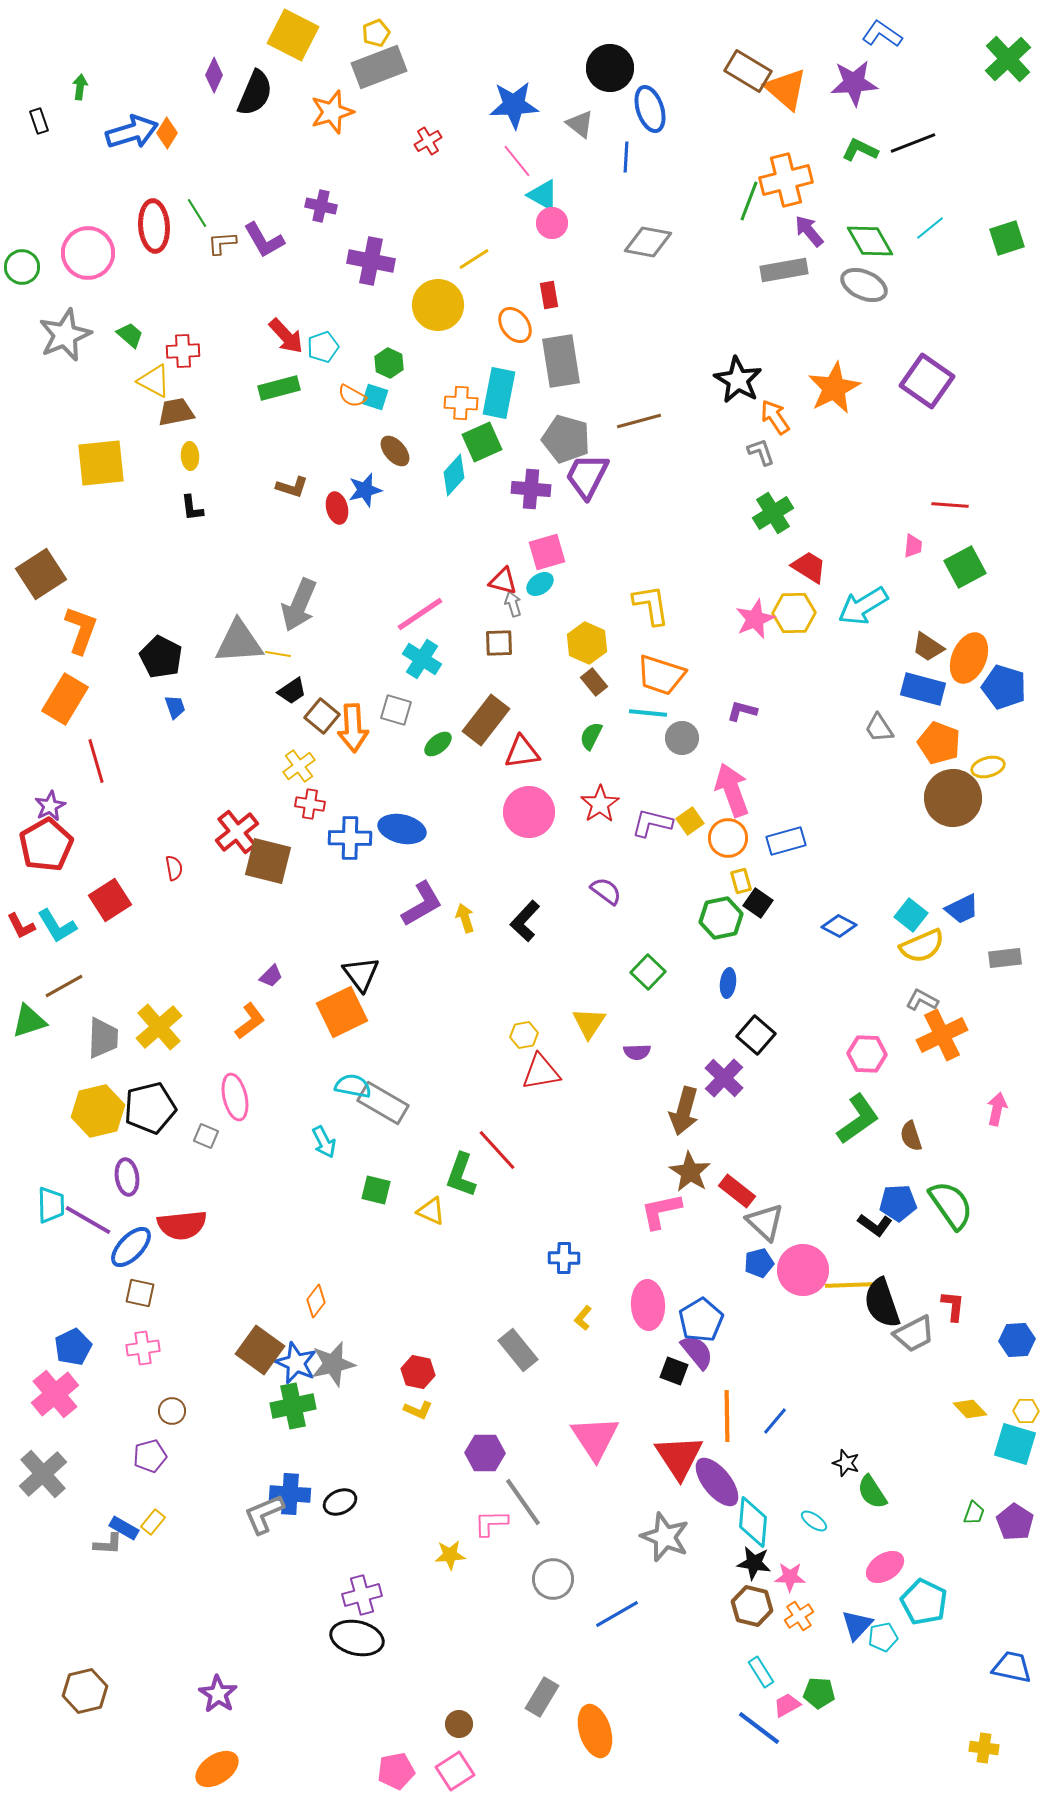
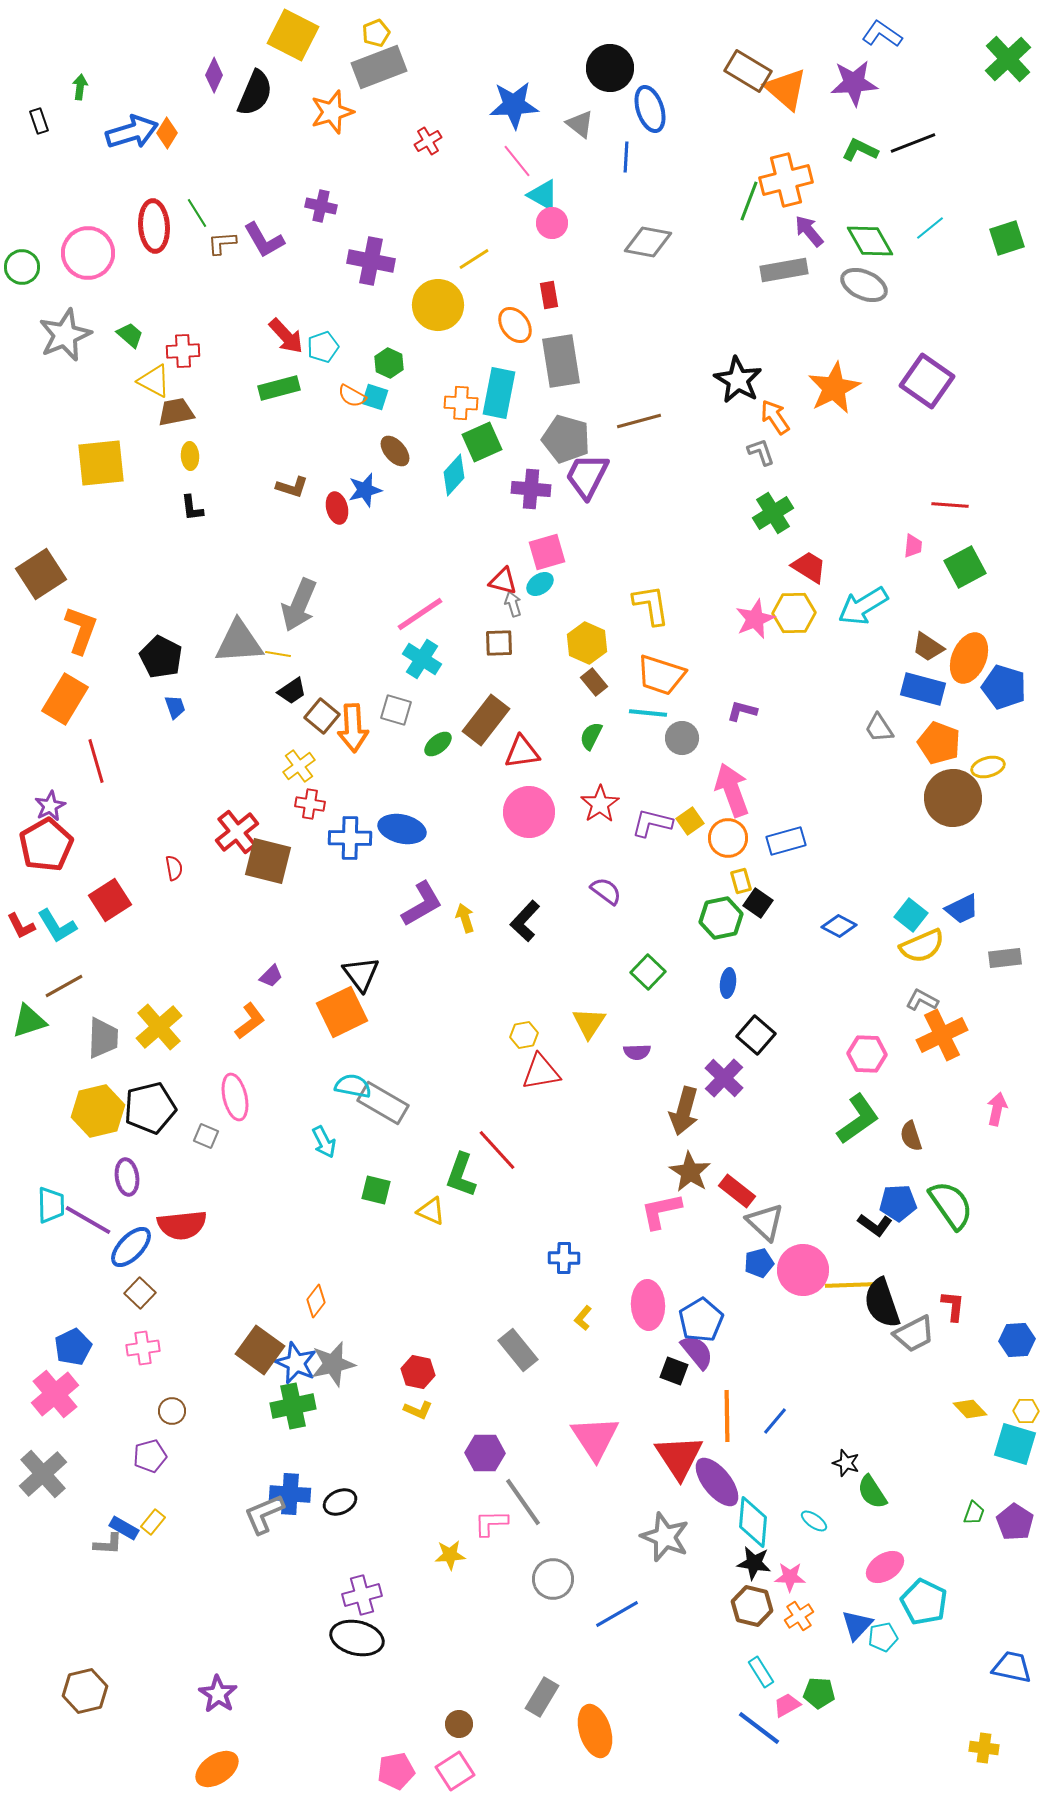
brown square at (140, 1293): rotated 32 degrees clockwise
